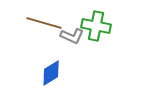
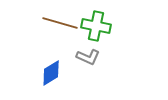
brown line: moved 16 px right
gray L-shape: moved 16 px right, 21 px down
